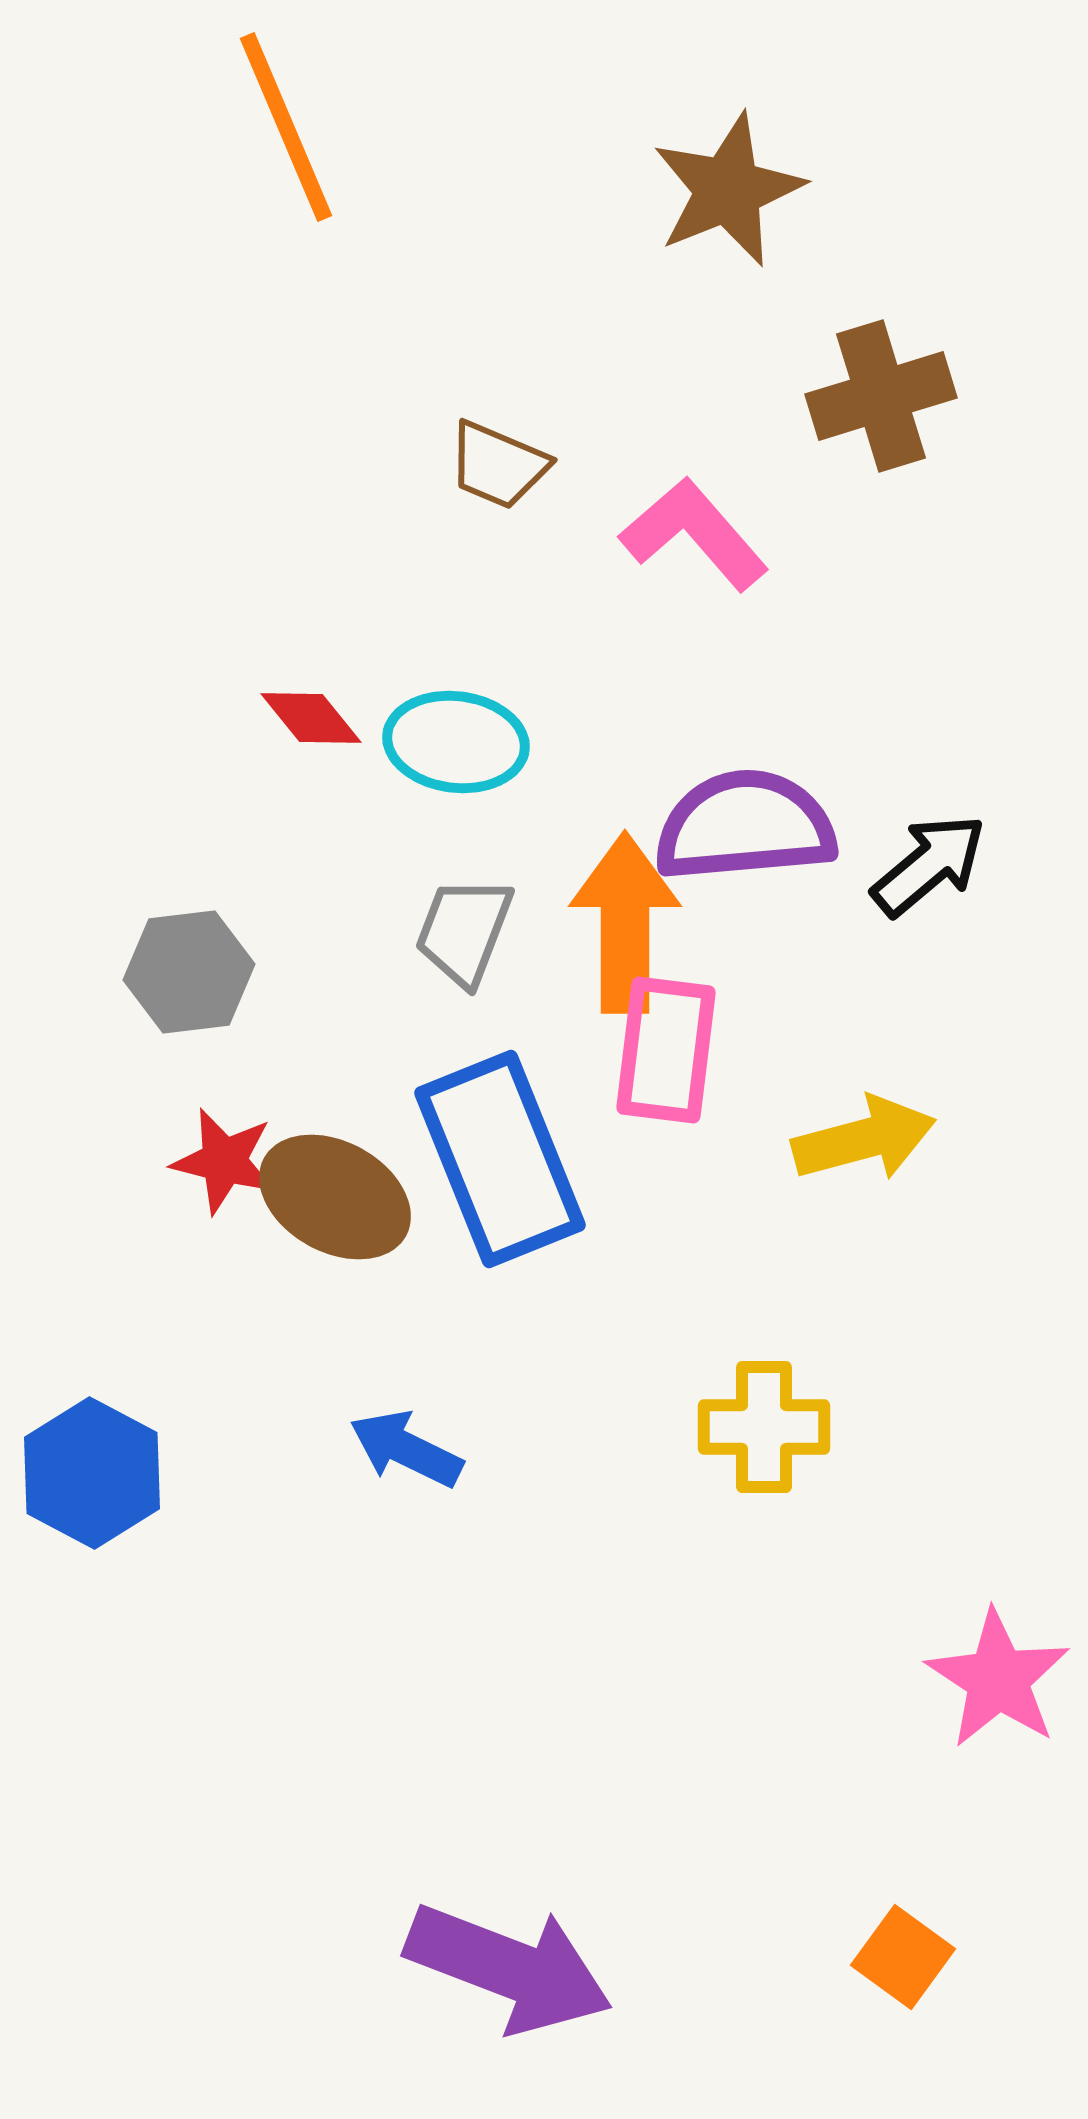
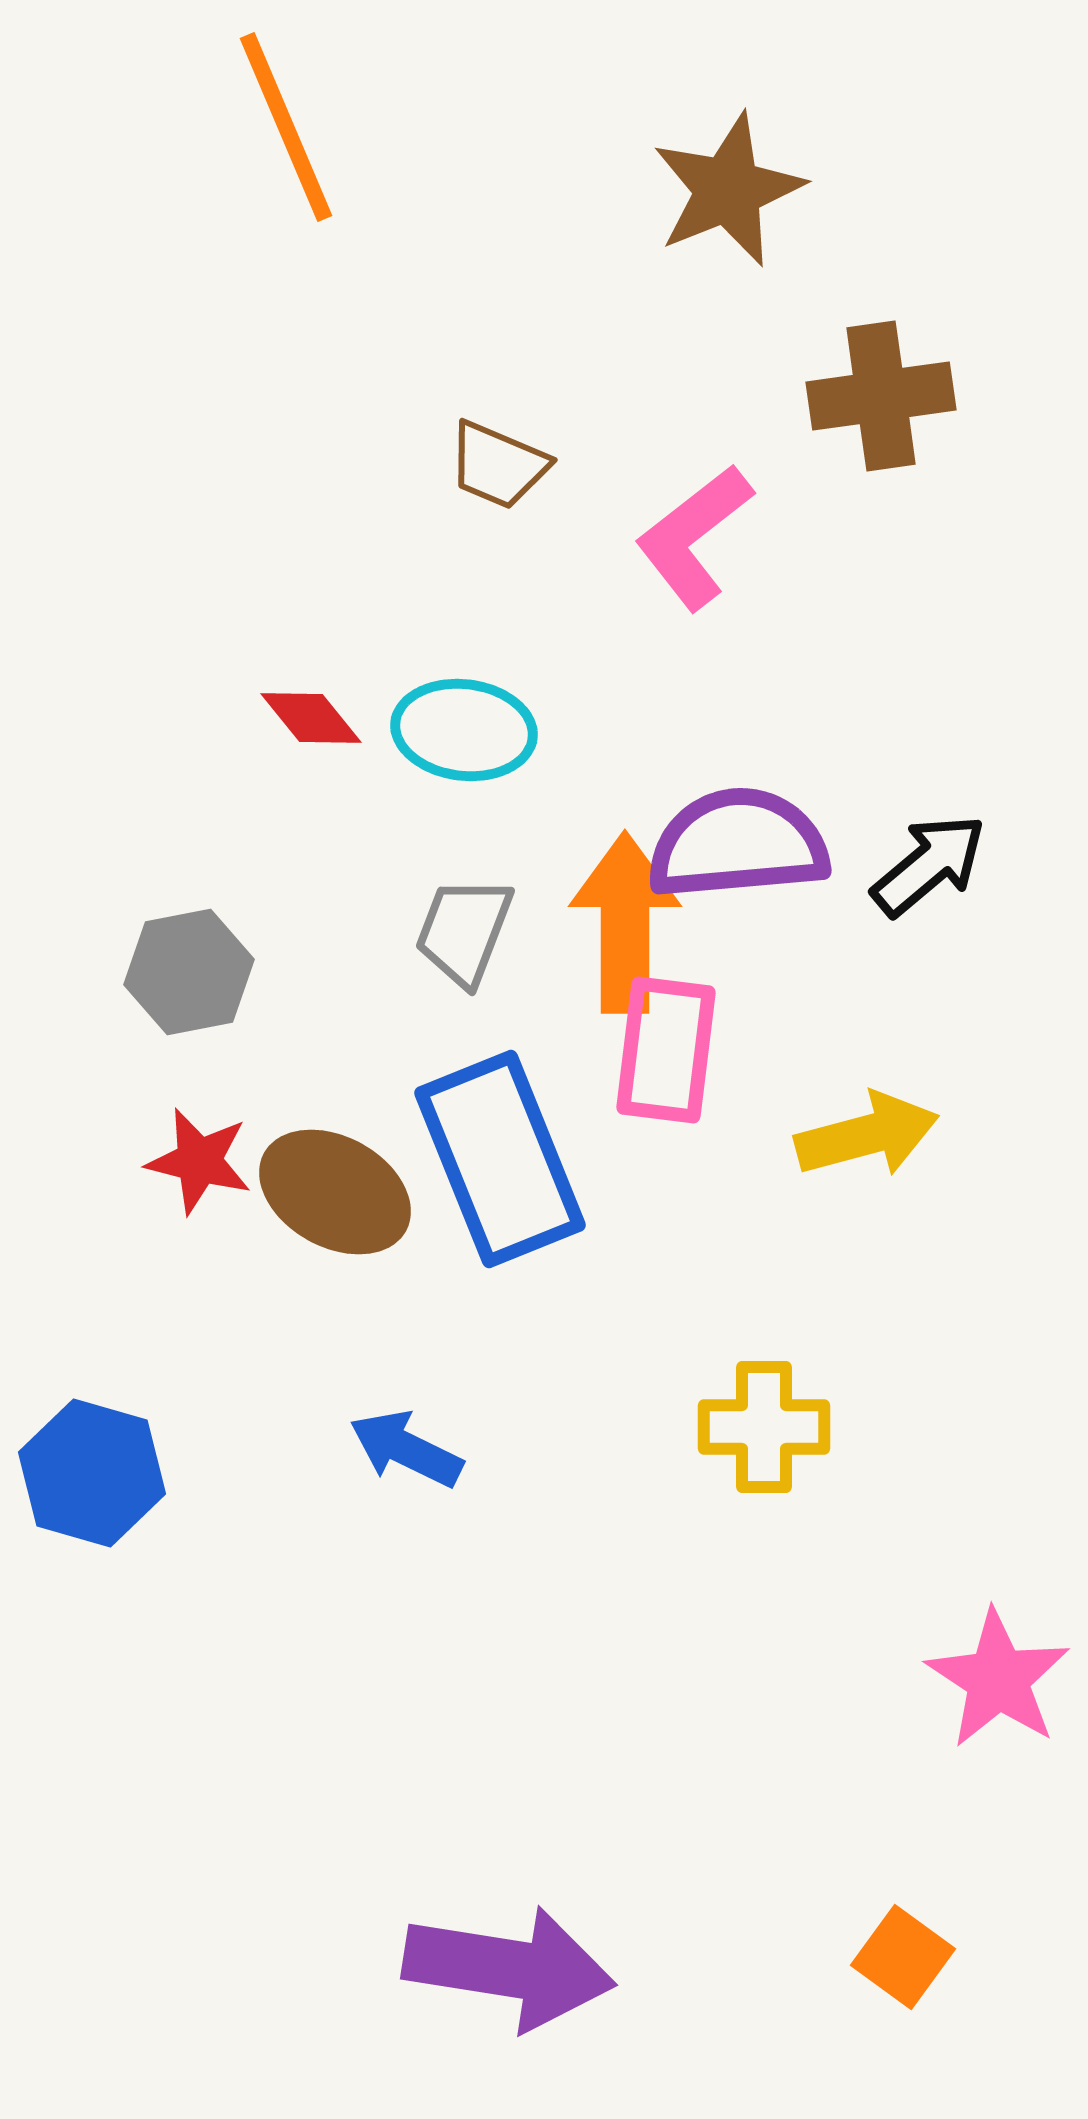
brown cross: rotated 9 degrees clockwise
pink L-shape: moved 3 px down; rotated 87 degrees counterclockwise
cyan ellipse: moved 8 px right, 12 px up
purple semicircle: moved 7 px left, 18 px down
gray hexagon: rotated 4 degrees counterclockwise
yellow arrow: moved 3 px right, 4 px up
red star: moved 25 px left
brown ellipse: moved 5 px up
blue hexagon: rotated 12 degrees counterclockwise
purple arrow: rotated 12 degrees counterclockwise
